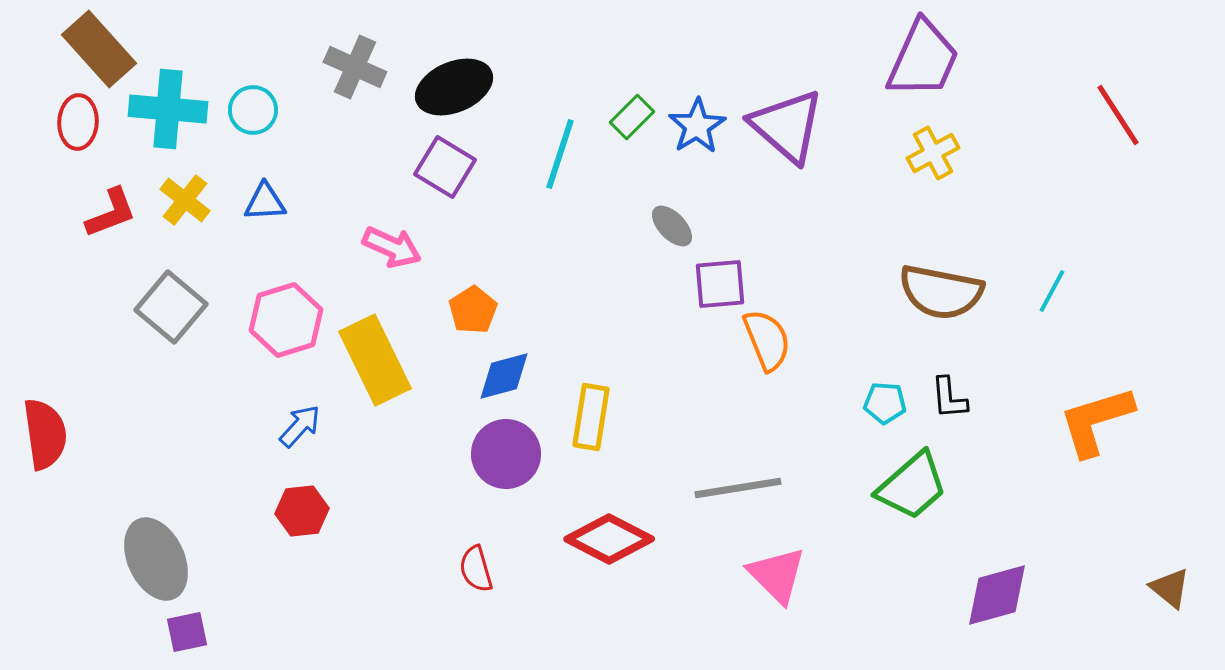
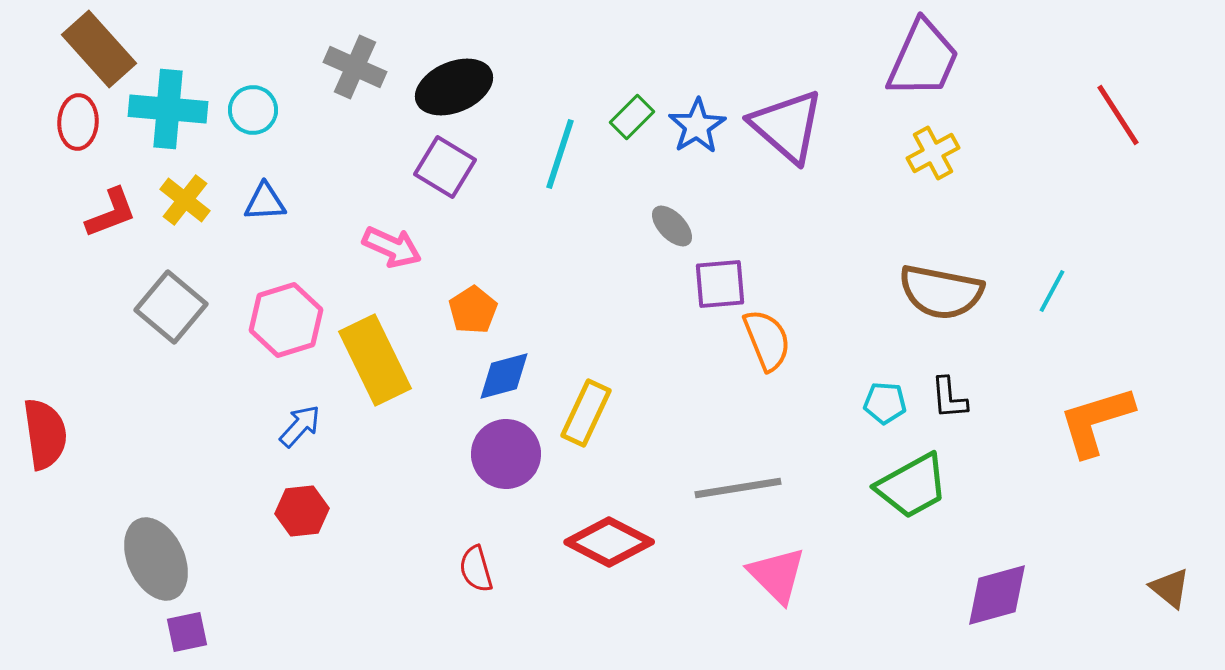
yellow rectangle at (591, 417): moved 5 px left, 4 px up; rotated 16 degrees clockwise
green trapezoid at (912, 486): rotated 12 degrees clockwise
red diamond at (609, 539): moved 3 px down
